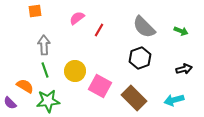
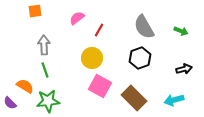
gray semicircle: rotated 15 degrees clockwise
yellow circle: moved 17 px right, 13 px up
